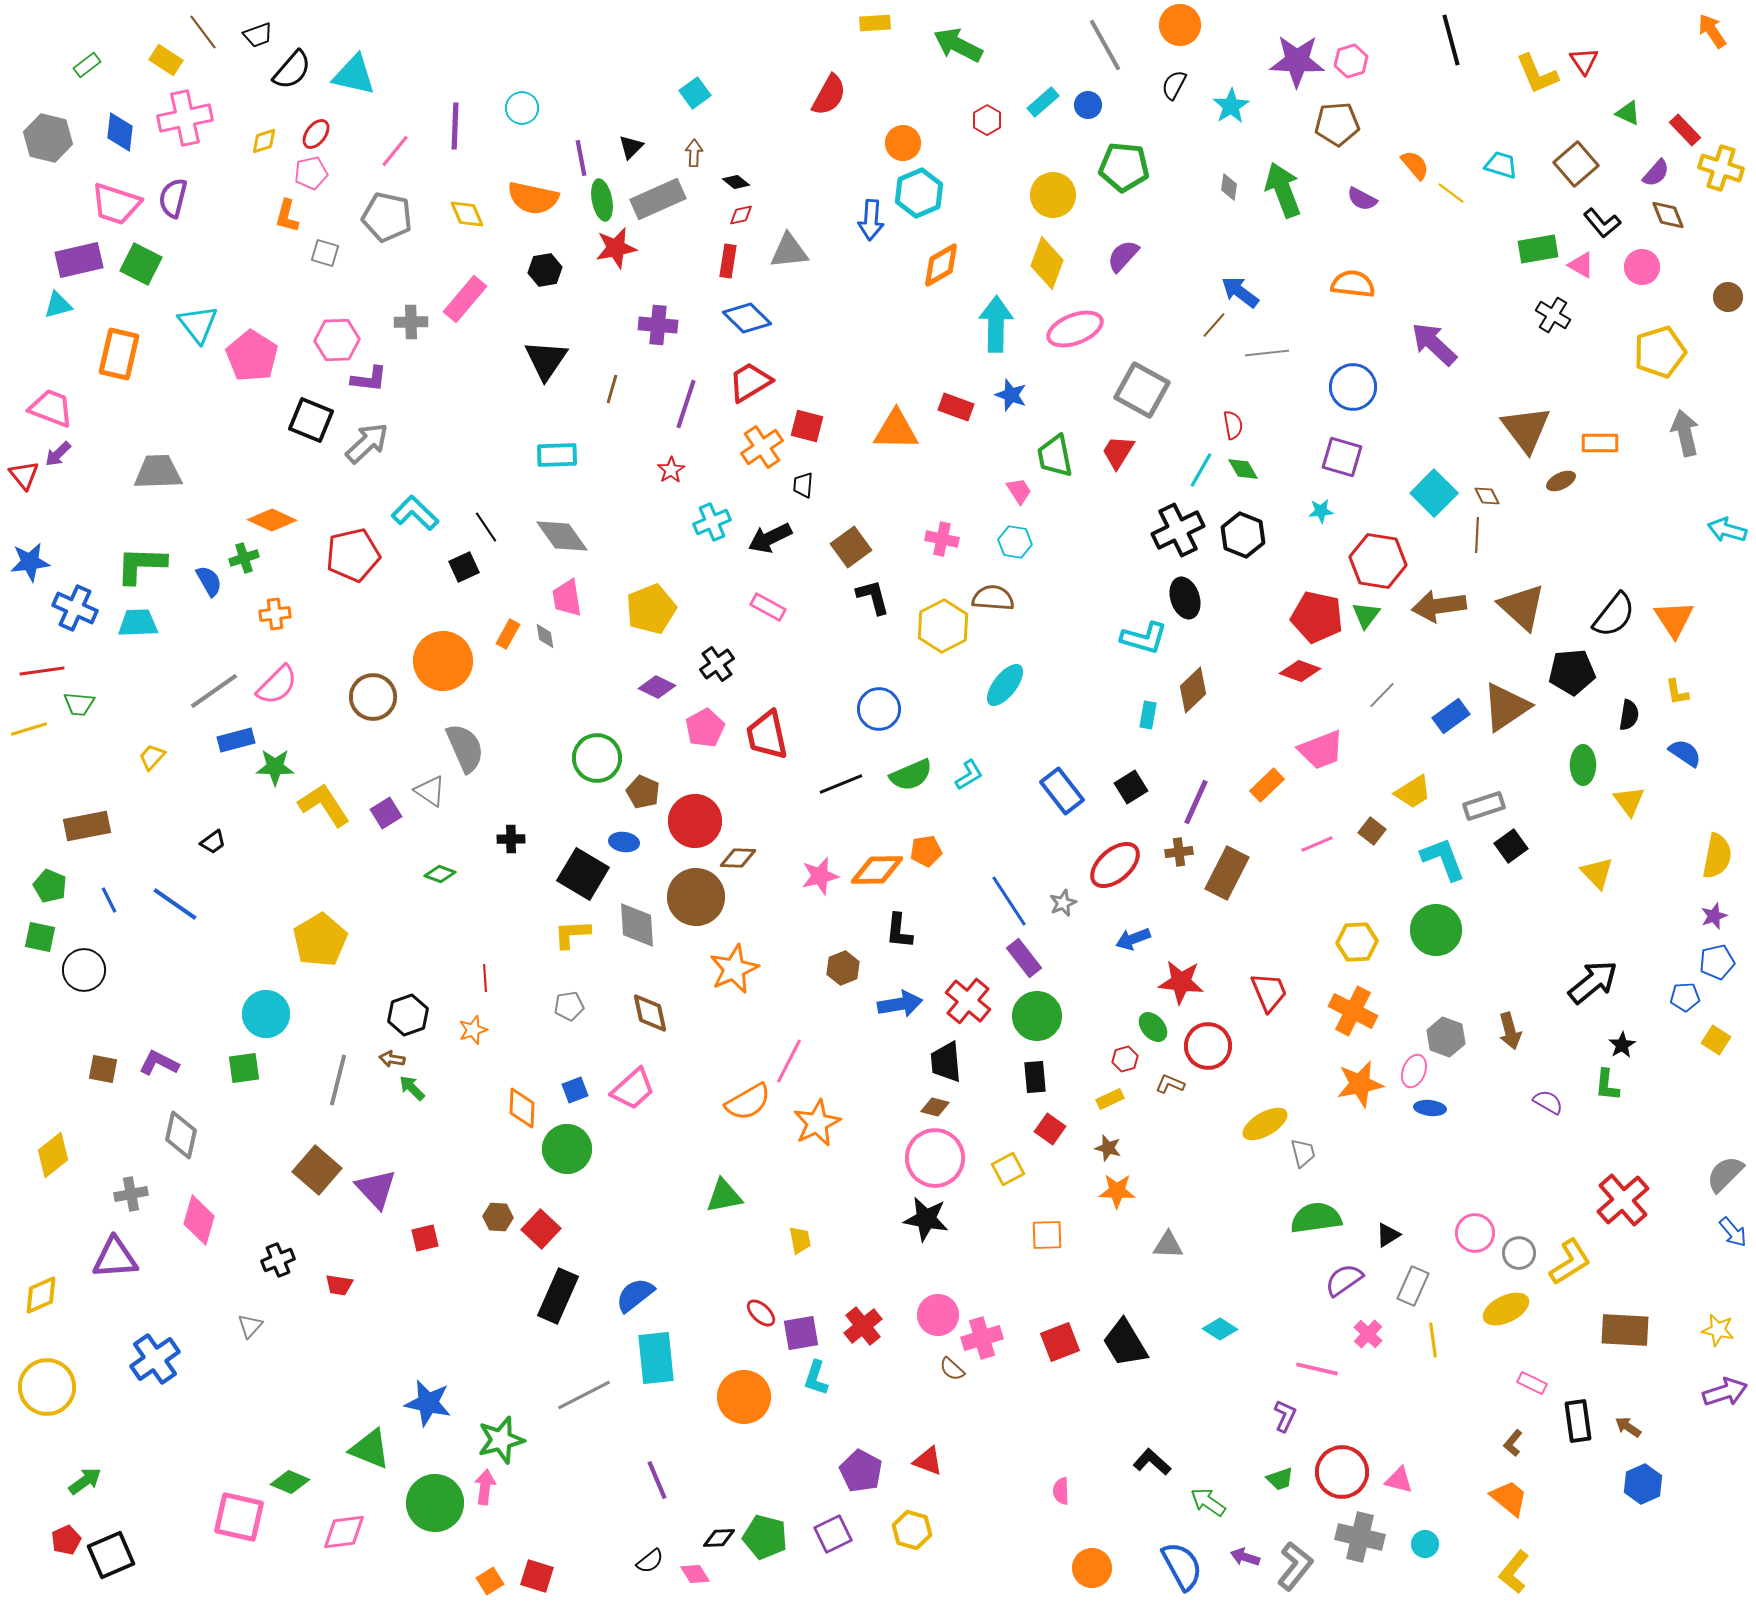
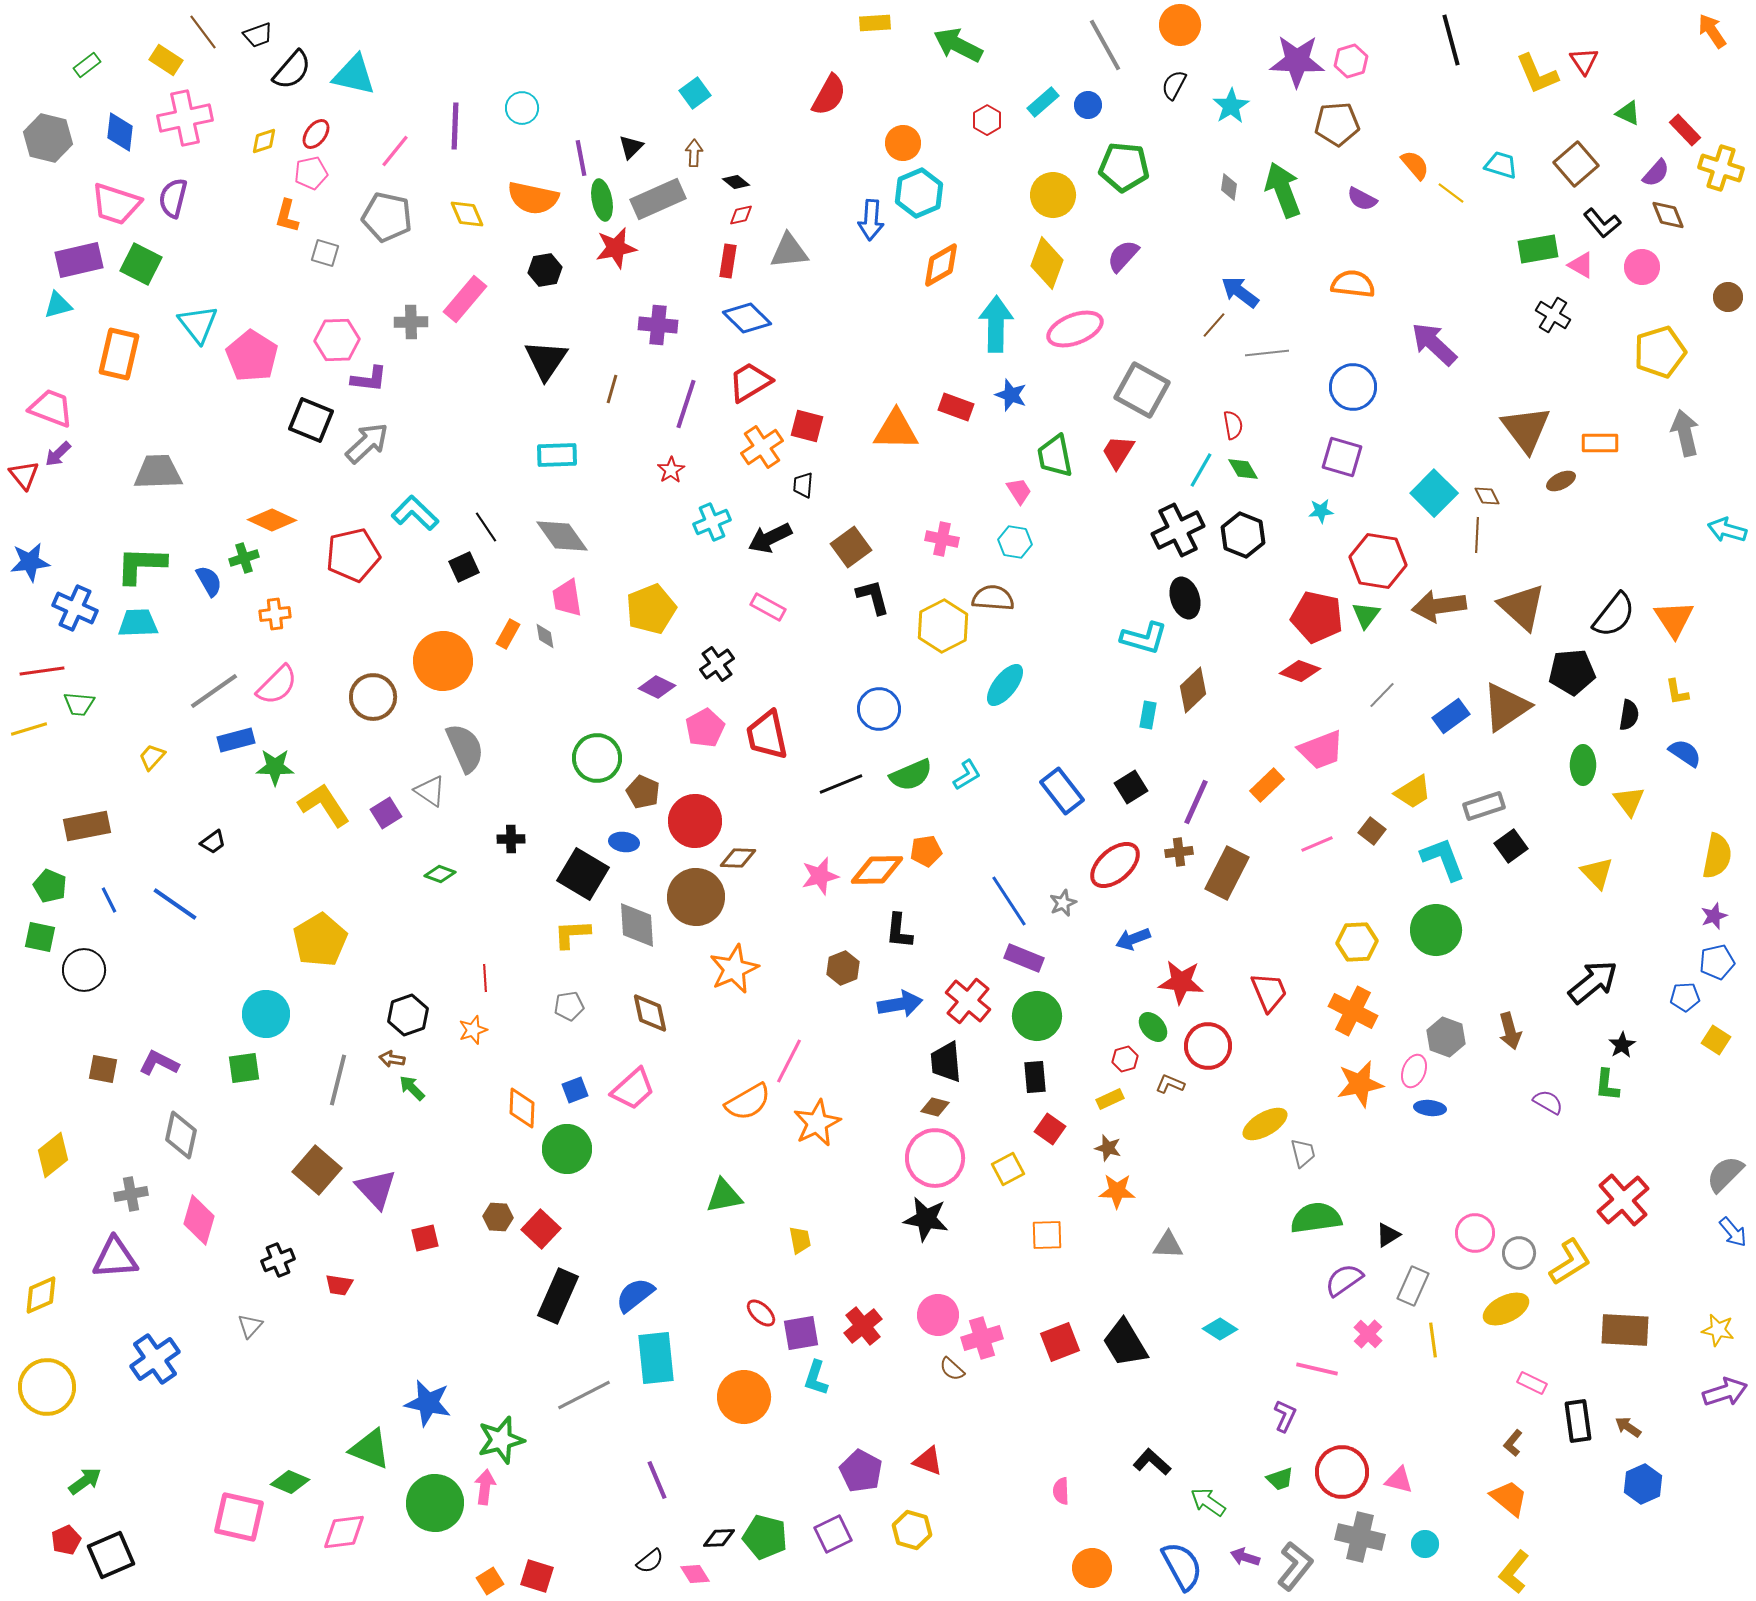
cyan L-shape at (969, 775): moved 2 px left
purple rectangle at (1024, 958): rotated 30 degrees counterclockwise
